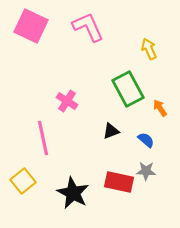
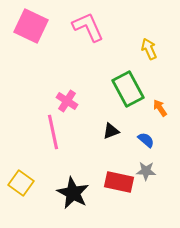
pink line: moved 10 px right, 6 px up
yellow square: moved 2 px left, 2 px down; rotated 15 degrees counterclockwise
